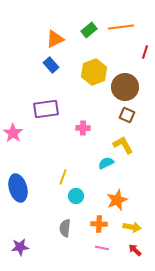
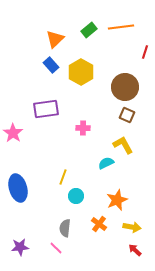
orange triangle: rotated 18 degrees counterclockwise
yellow hexagon: moved 13 px left; rotated 10 degrees counterclockwise
orange cross: rotated 35 degrees clockwise
pink line: moved 46 px left; rotated 32 degrees clockwise
